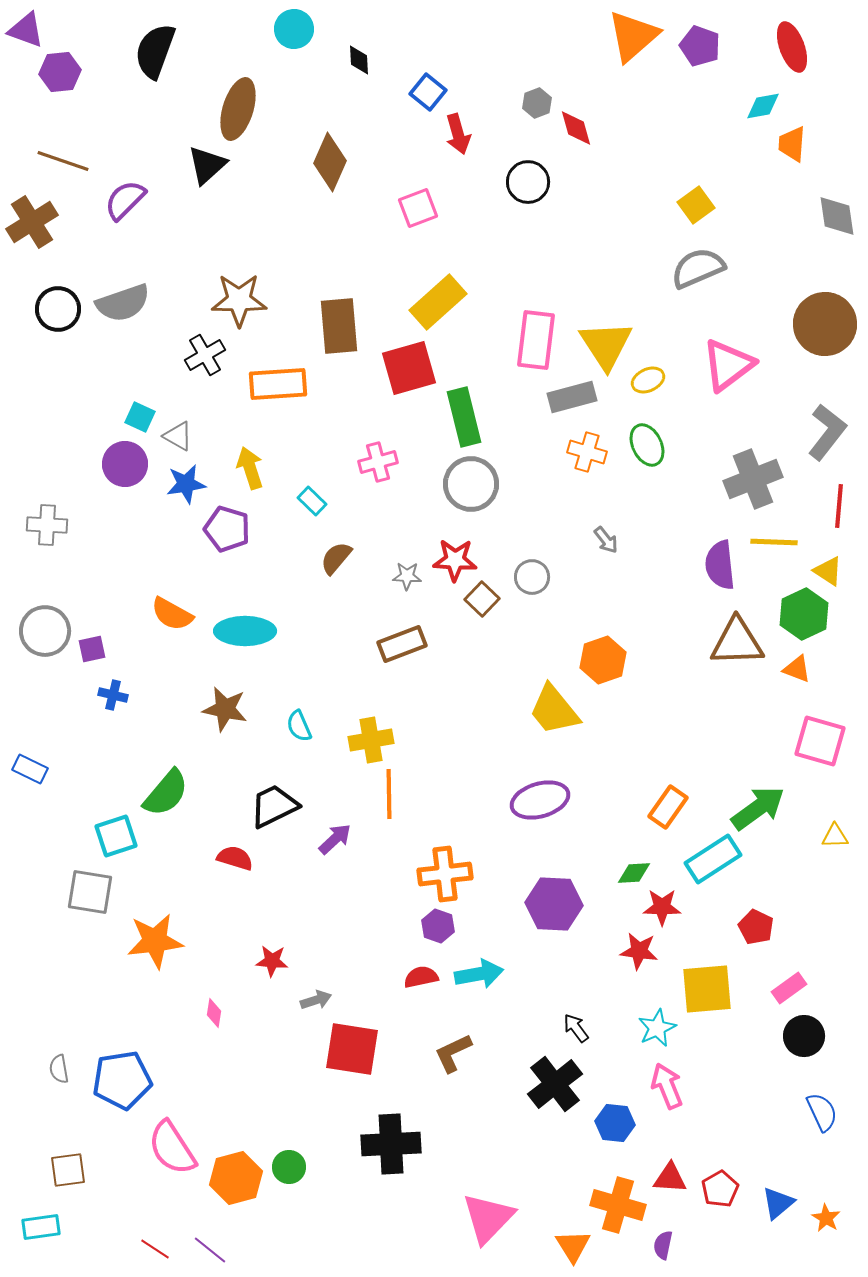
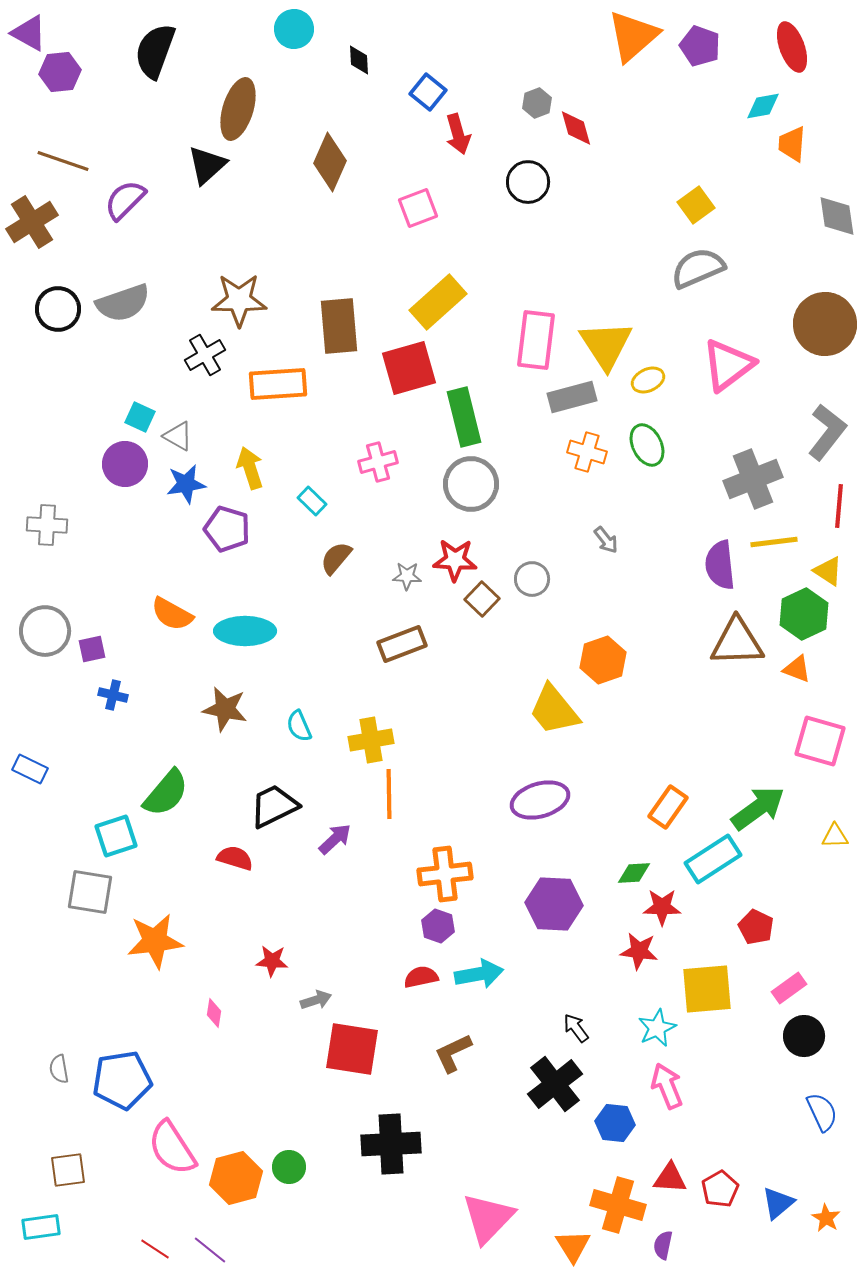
purple triangle at (26, 30): moved 3 px right, 3 px down; rotated 9 degrees clockwise
yellow line at (774, 542): rotated 9 degrees counterclockwise
gray circle at (532, 577): moved 2 px down
